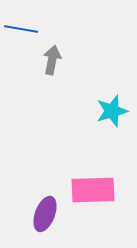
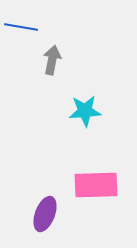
blue line: moved 2 px up
cyan star: moved 27 px left; rotated 12 degrees clockwise
pink rectangle: moved 3 px right, 5 px up
